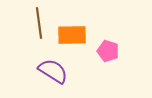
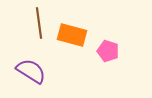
orange rectangle: rotated 16 degrees clockwise
purple semicircle: moved 22 px left
